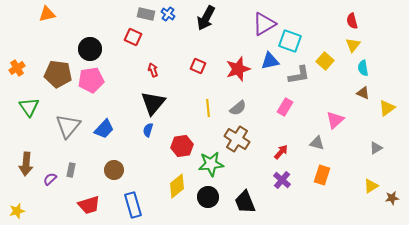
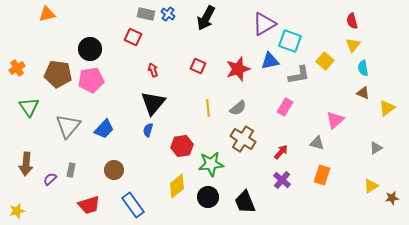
brown cross at (237, 139): moved 6 px right
blue rectangle at (133, 205): rotated 20 degrees counterclockwise
